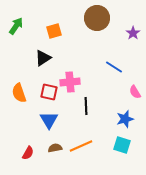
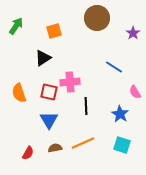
blue star: moved 5 px left, 5 px up; rotated 24 degrees counterclockwise
orange line: moved 2 px right, 3 px up
